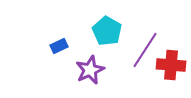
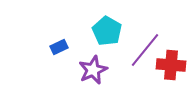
blue rectangle: moved 1 px down
purple line: rotated 6 degrees clockwise
purple star: moved 3 px right
